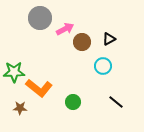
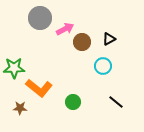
green star: moved 4 px up
